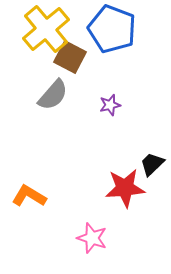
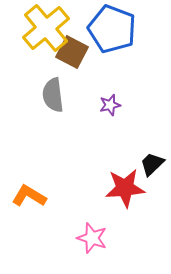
yellow cross: moved 1 px up
brown square: moved 2 px right, 5 px up
gray semicircle: rotated 132 degrees clockwise
